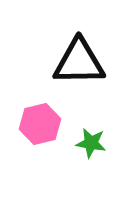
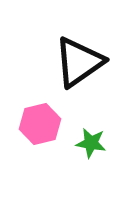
black triangle: rotated 34 degrees counterclockwise
